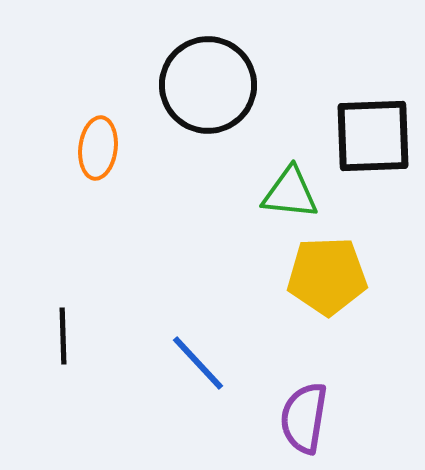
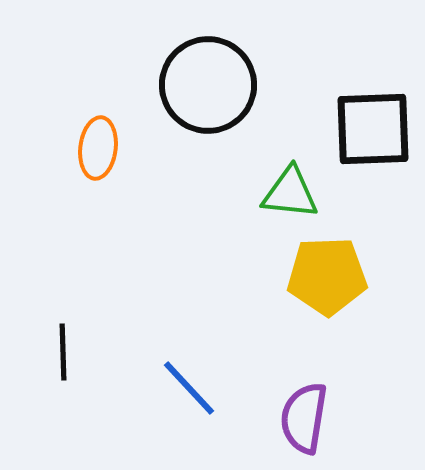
black square: moved 7 px up
black line: moved 16 px down
blue line: moved 9 px left, 25 px down
